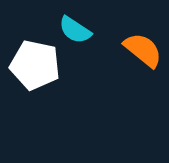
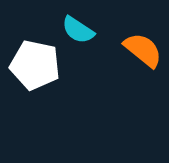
cyan semicircle: moved 3 px right
